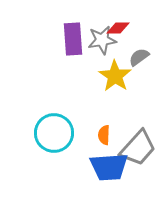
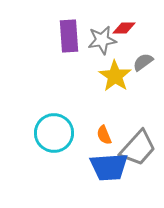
red diamond: moved 6 px right
purple rectangle: moved 4 px left, 3 px up
gray semicircle: moved 4 px right, 5 px down
orange semicircle: rotated 24 degrees counterclockwise
